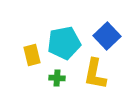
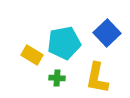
blue square: moved 3 px up
yellow rectangle: rotated 45 degrees counterclockwise
yellow L-shape: moved 2 px right, 4 px down
